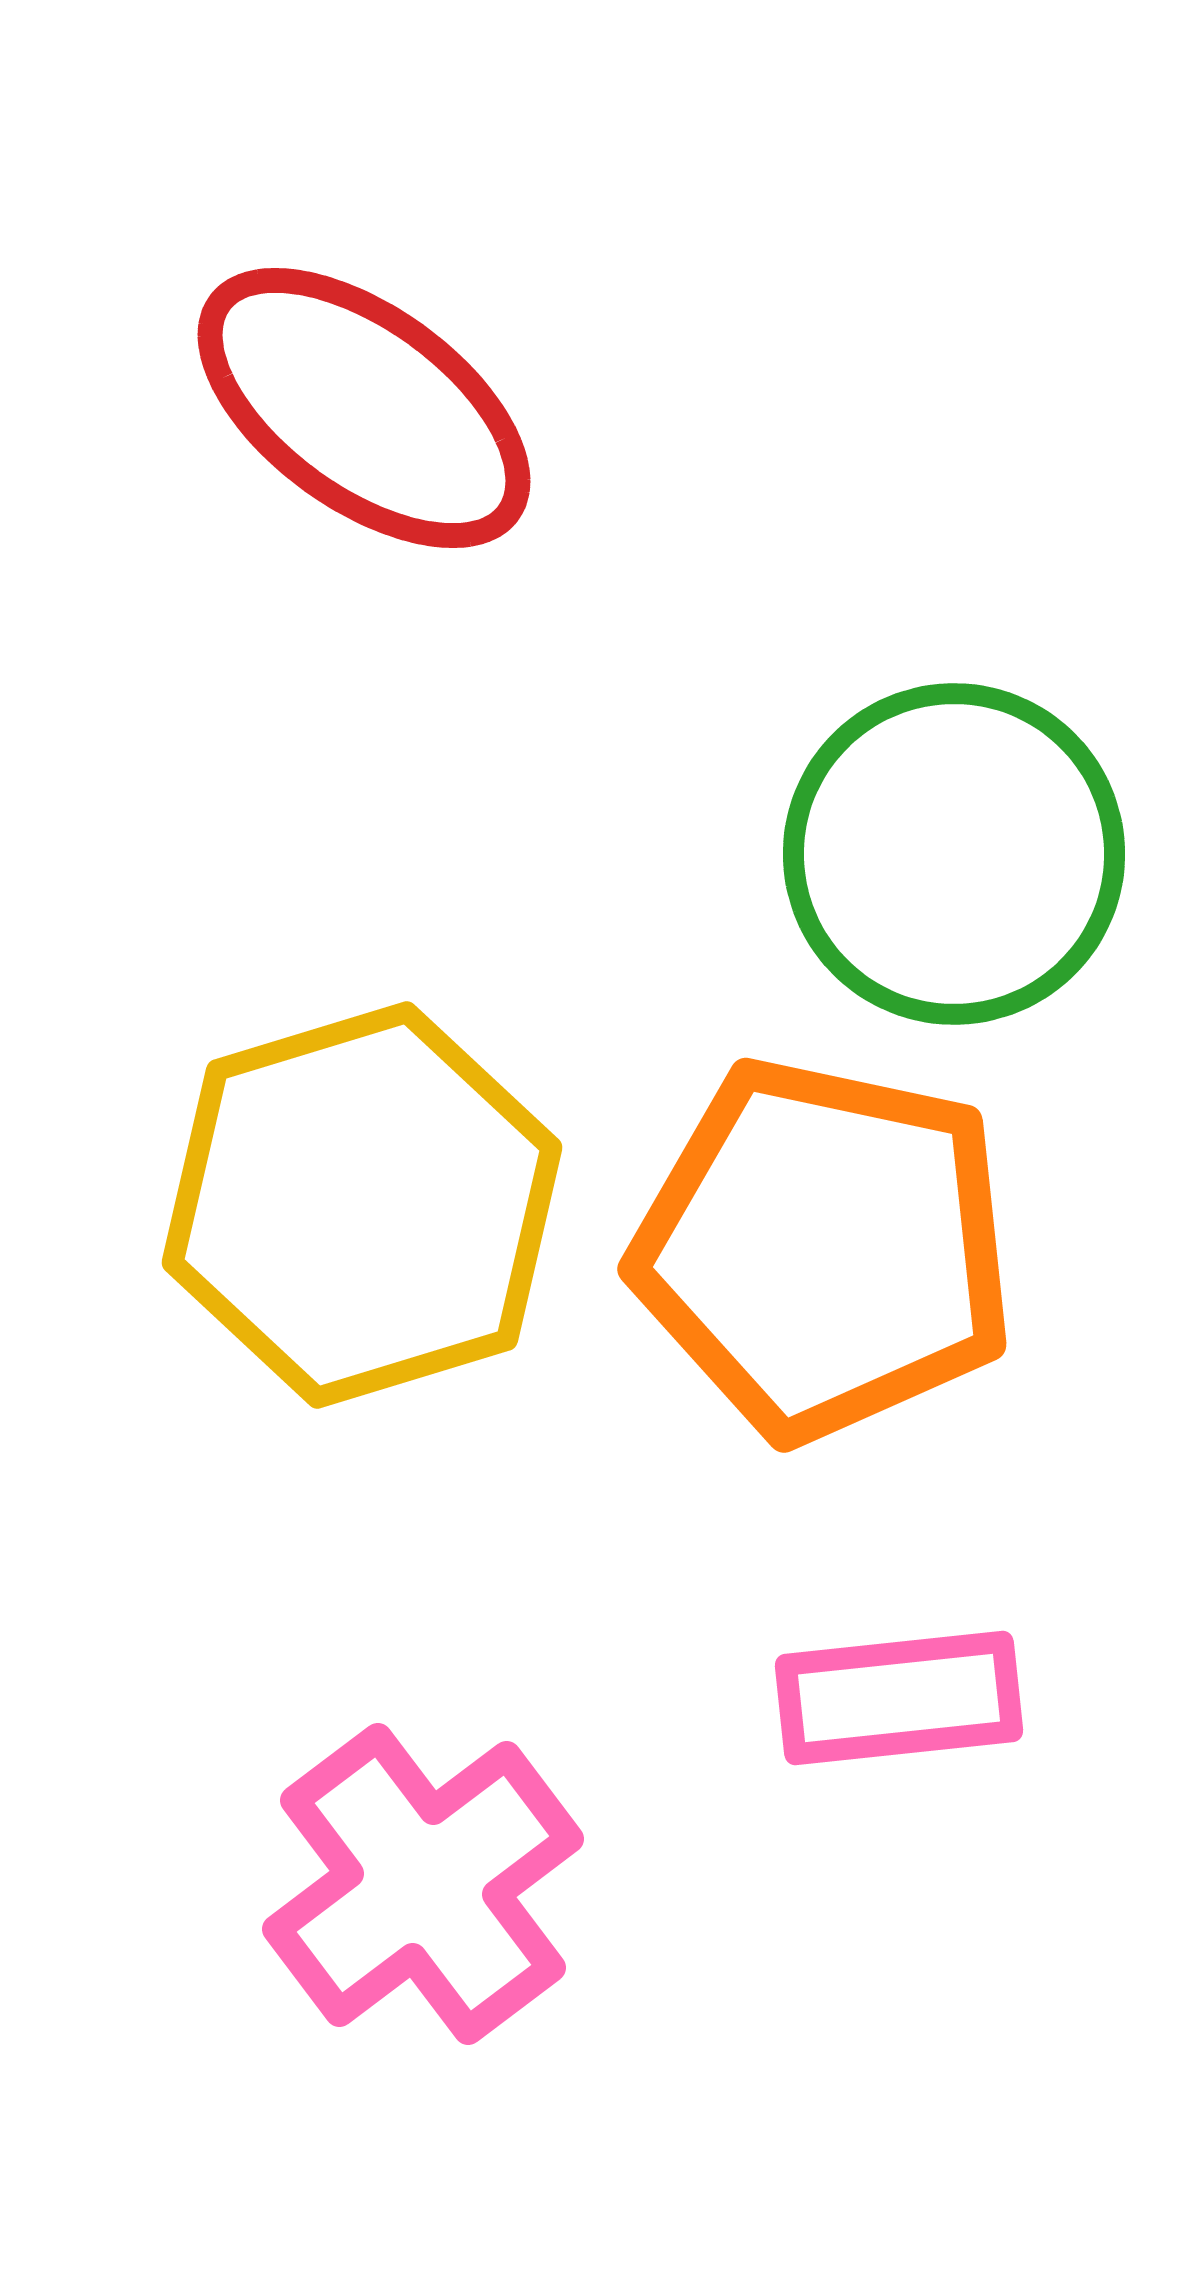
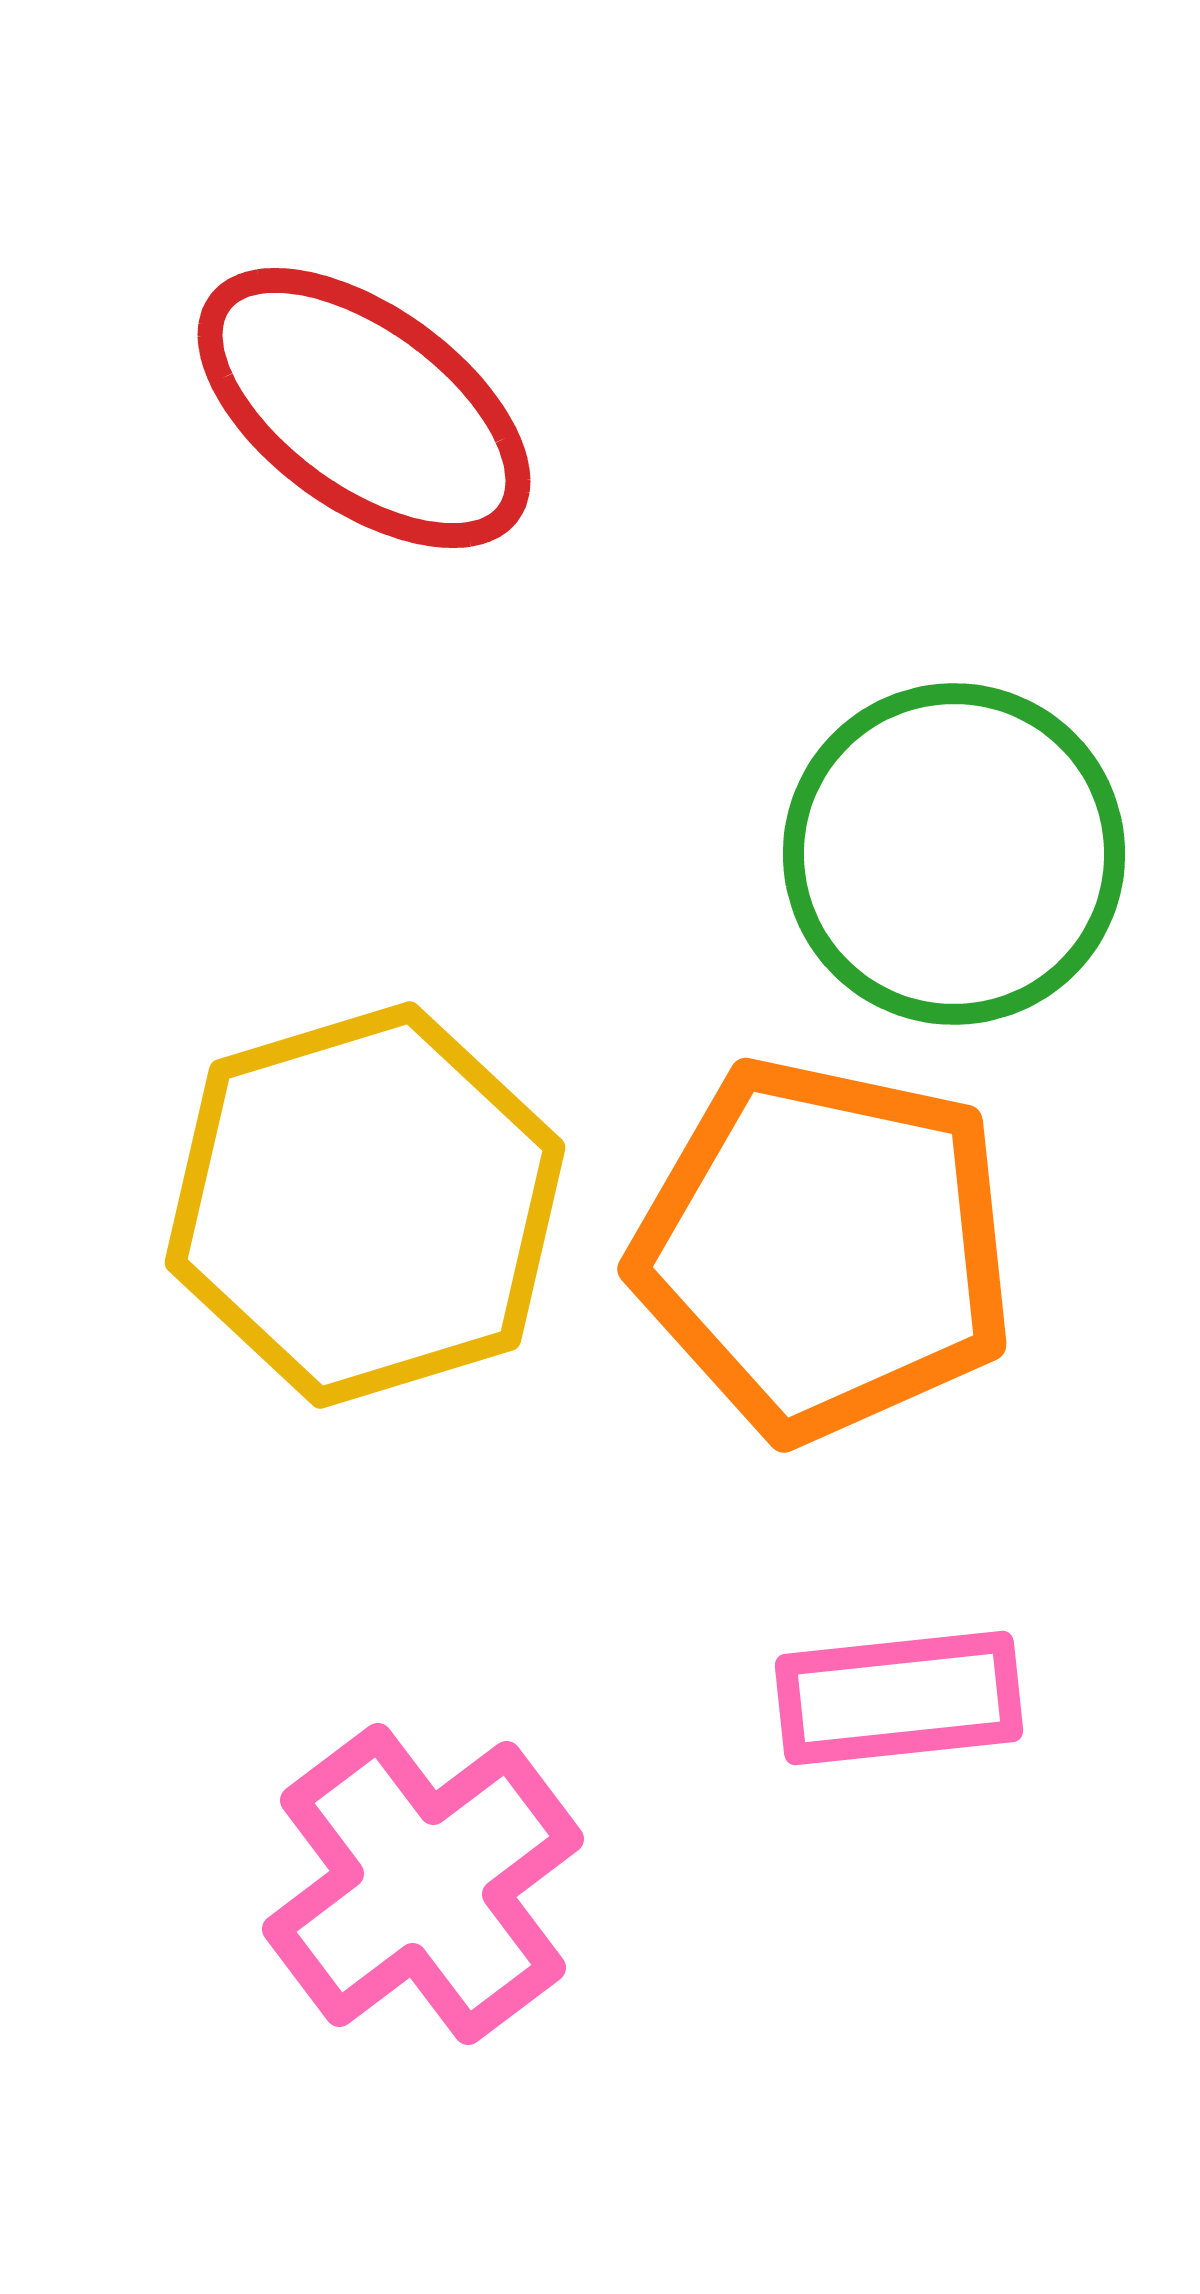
yellow hexagon: moved 3 px right
